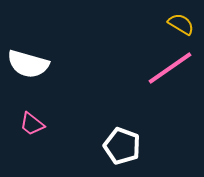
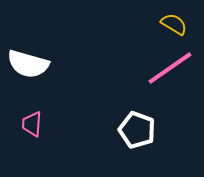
yellow semicircle: moved 7 px left
pink trapezoid: rotated 56 degrees clockwise
white pentagon: moved 15 px right, 16 px up
